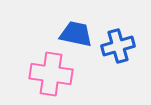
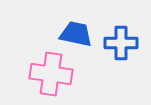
blue cross: moved 3 px right, 3 px up; rotated 16 degrees clockwise
